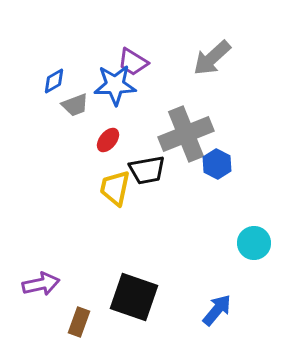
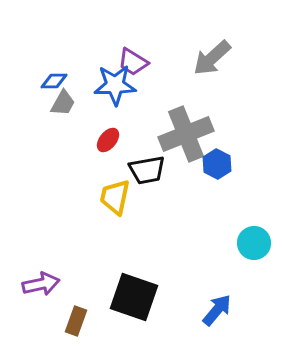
blue diamond: rotated 28 degrees clockwise
gray trapezoid: moved 12 px left, 2 px up; rotated 40 degrees counterclockwise
yellow trapezoid: moved 9 px down
brown rectangle: moved 3 px left, 1 px up
